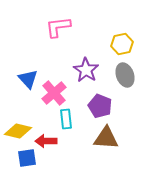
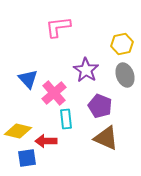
brown triangle: rotated 20 degrees clockwise
